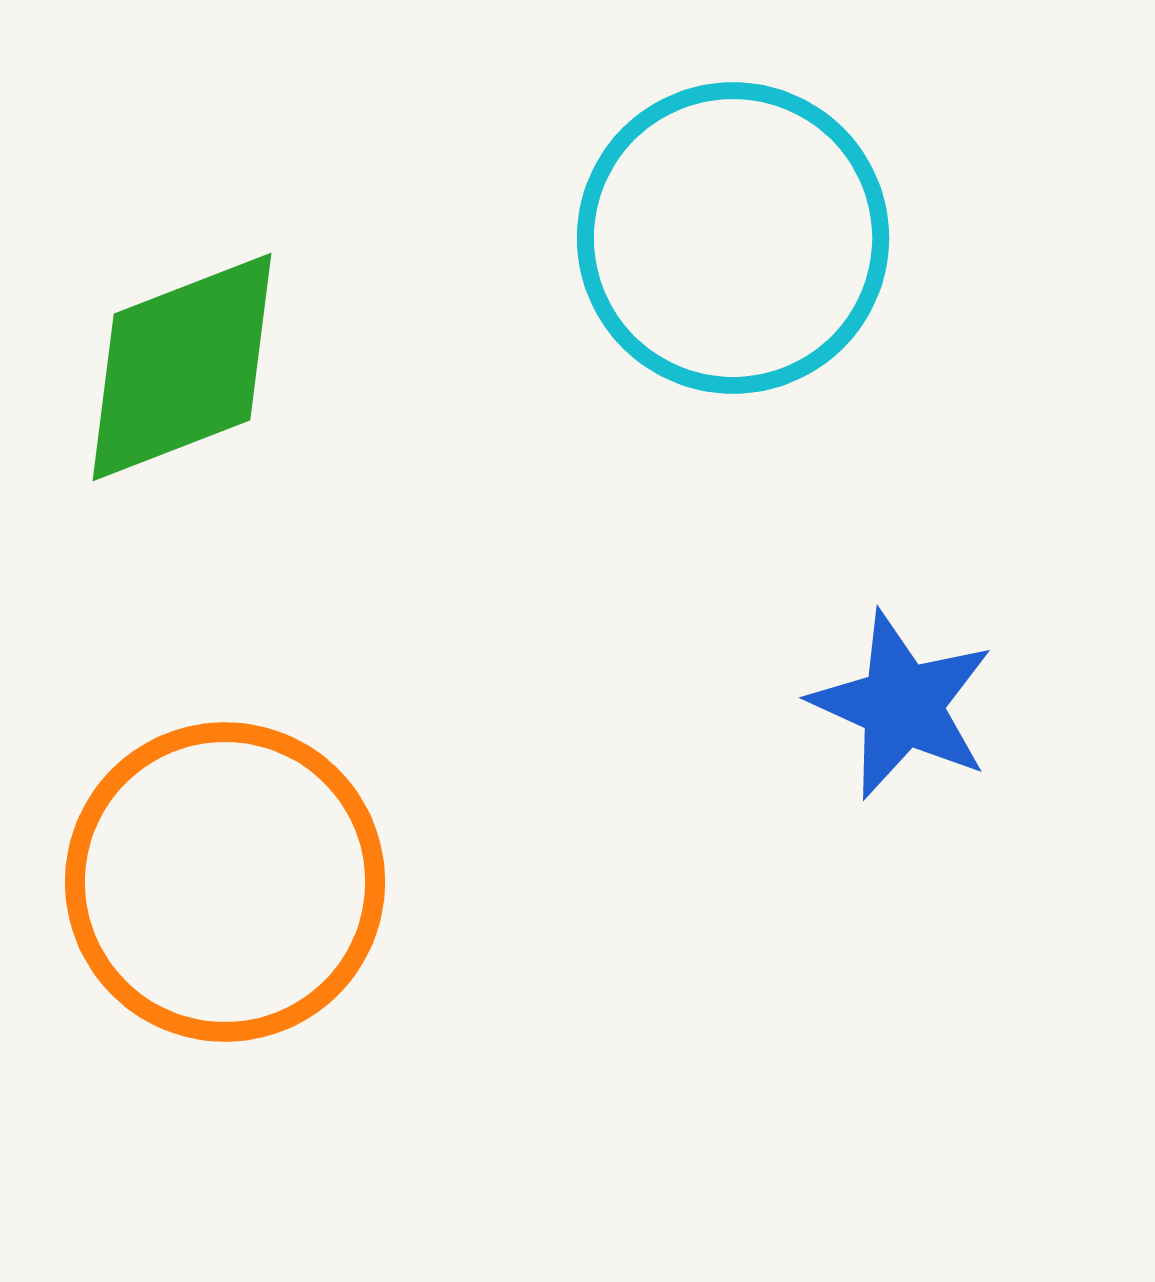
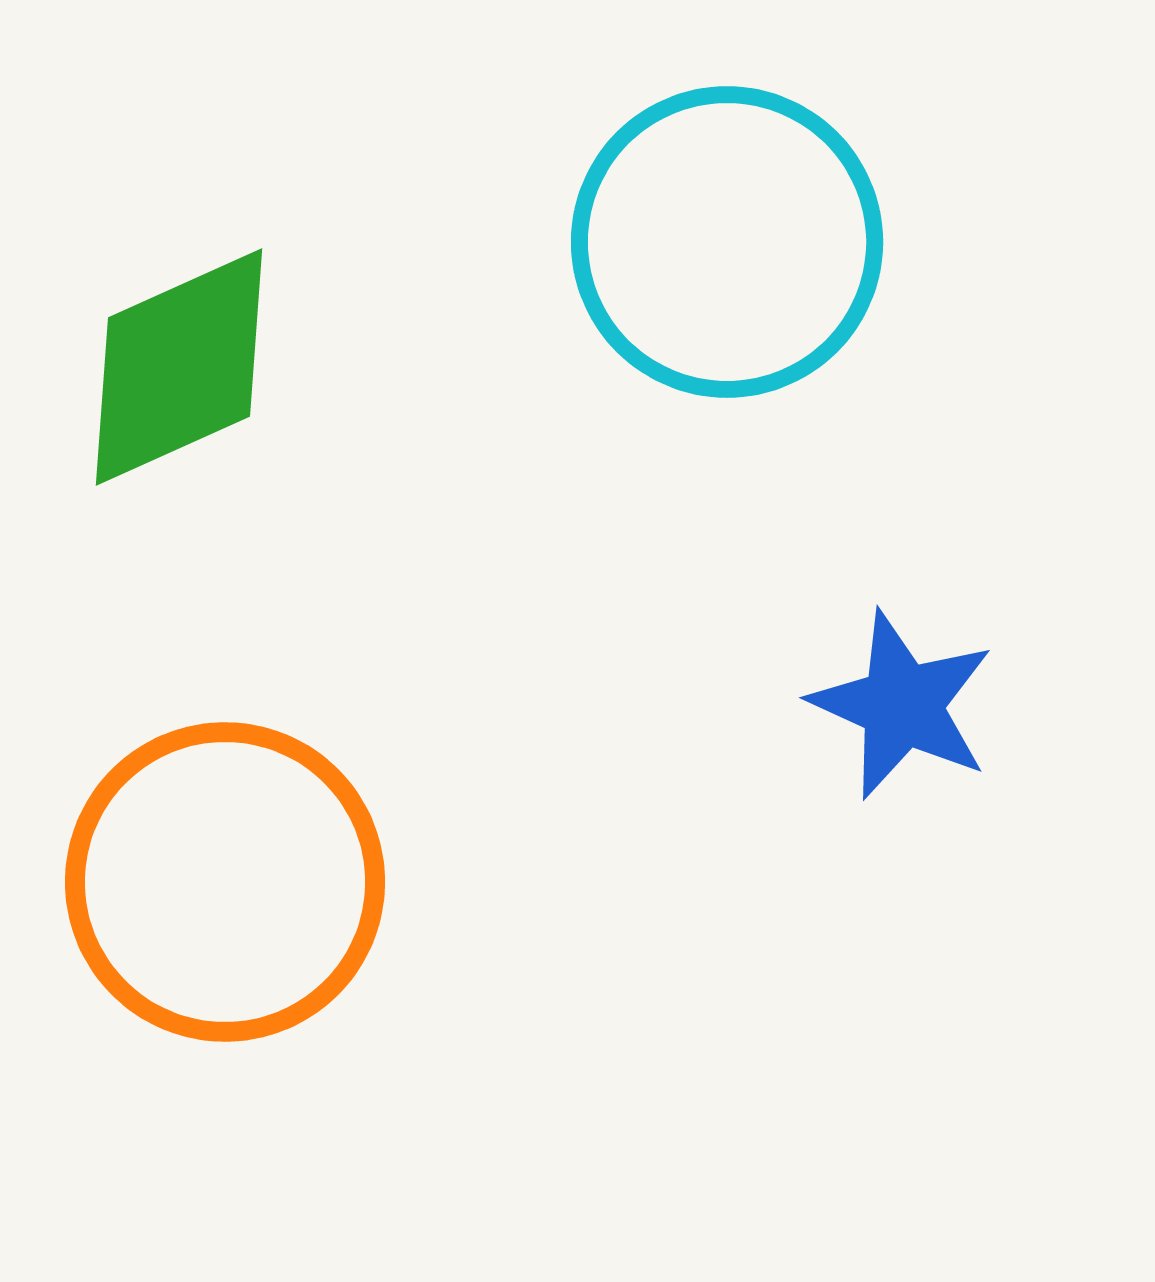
cyan circle: moved 6 px left, 4 px down
green diamond: moved 3 px left; rotated 3 degrees counterclockwise
